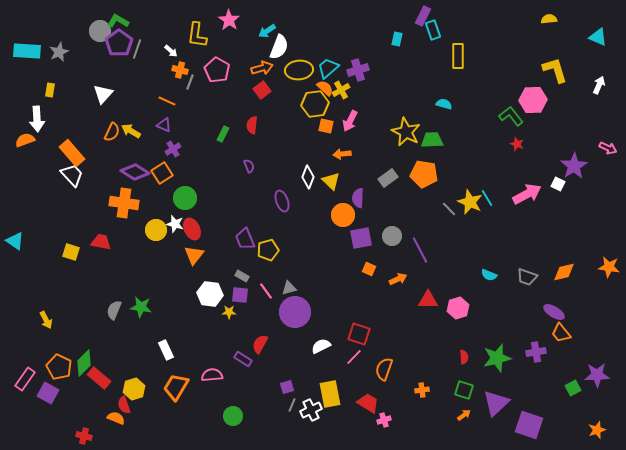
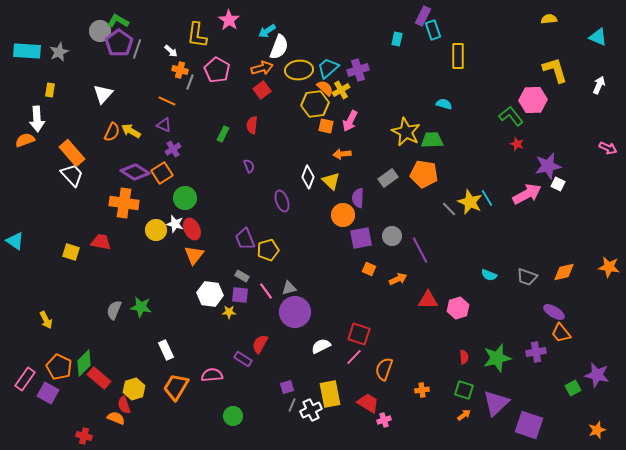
purple star at (574, 166): moved 26 px left; rotated 20 degrees clockwise
purple star at (597, 375): rotated 15 degrees clockwise
